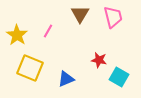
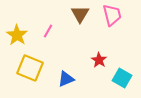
pink trapezoid: moved 1 px left, 2 px up
red star: rotated 21 degrees clockwise
cyan square: moved 3 px right, 1 px down
